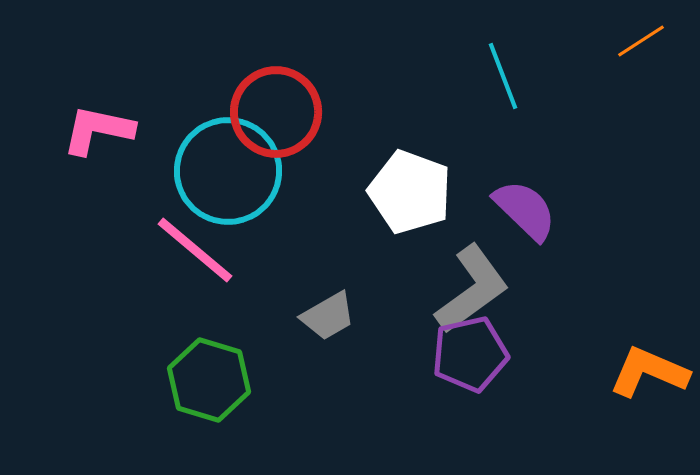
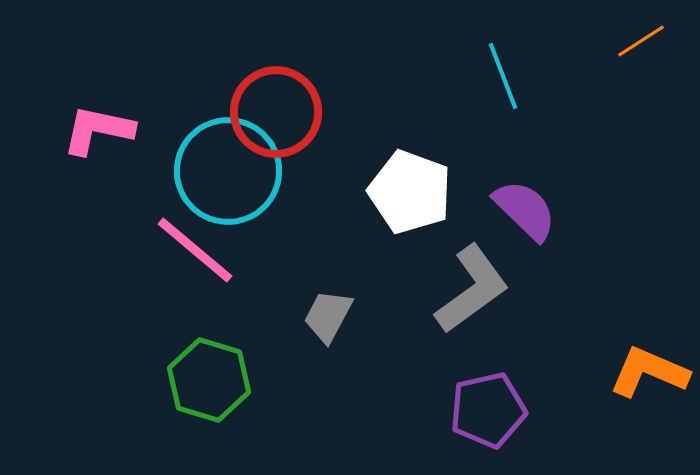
gray trapezoid: rotated 148 degrees clockwise
purple pentagon: moved 18 px right, 56 px down
